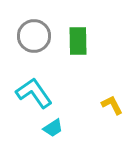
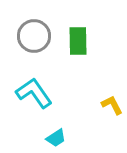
cyan trapezoid: moved 3 px right, 10 px down
